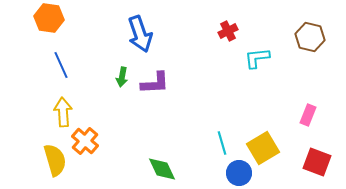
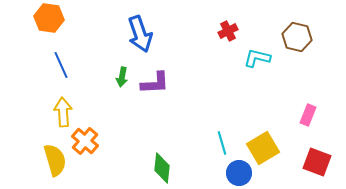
brown hexagon: moved 13 px left
cyan L-shape: rotated 20 degrees clockwise
green diamond: moved 1 px up; rotated 32 degrees clockwise
